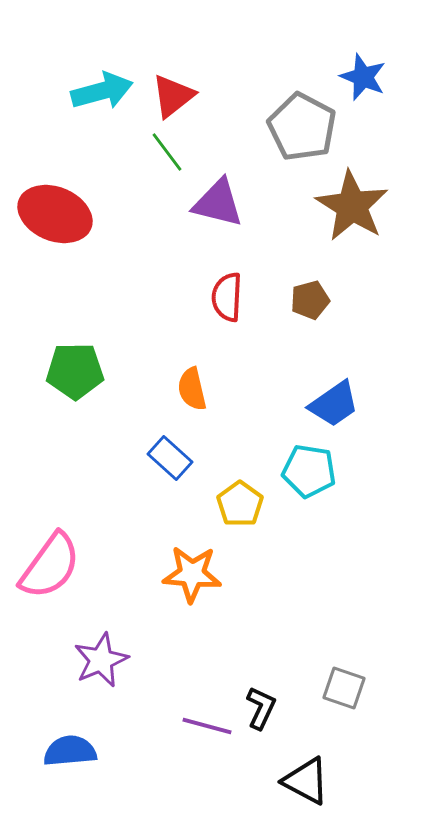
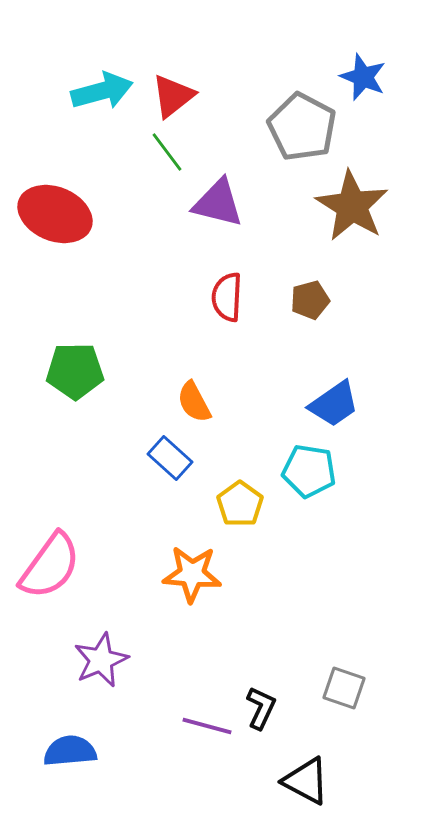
orange semicircle: moved 2 px right, 13 px down; rotated 15 degrees counterclockwise
